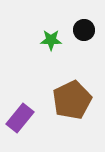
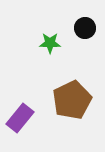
black circle: moved 1 px right, 2 px up
green star: moved 1 px left, 3 px down
